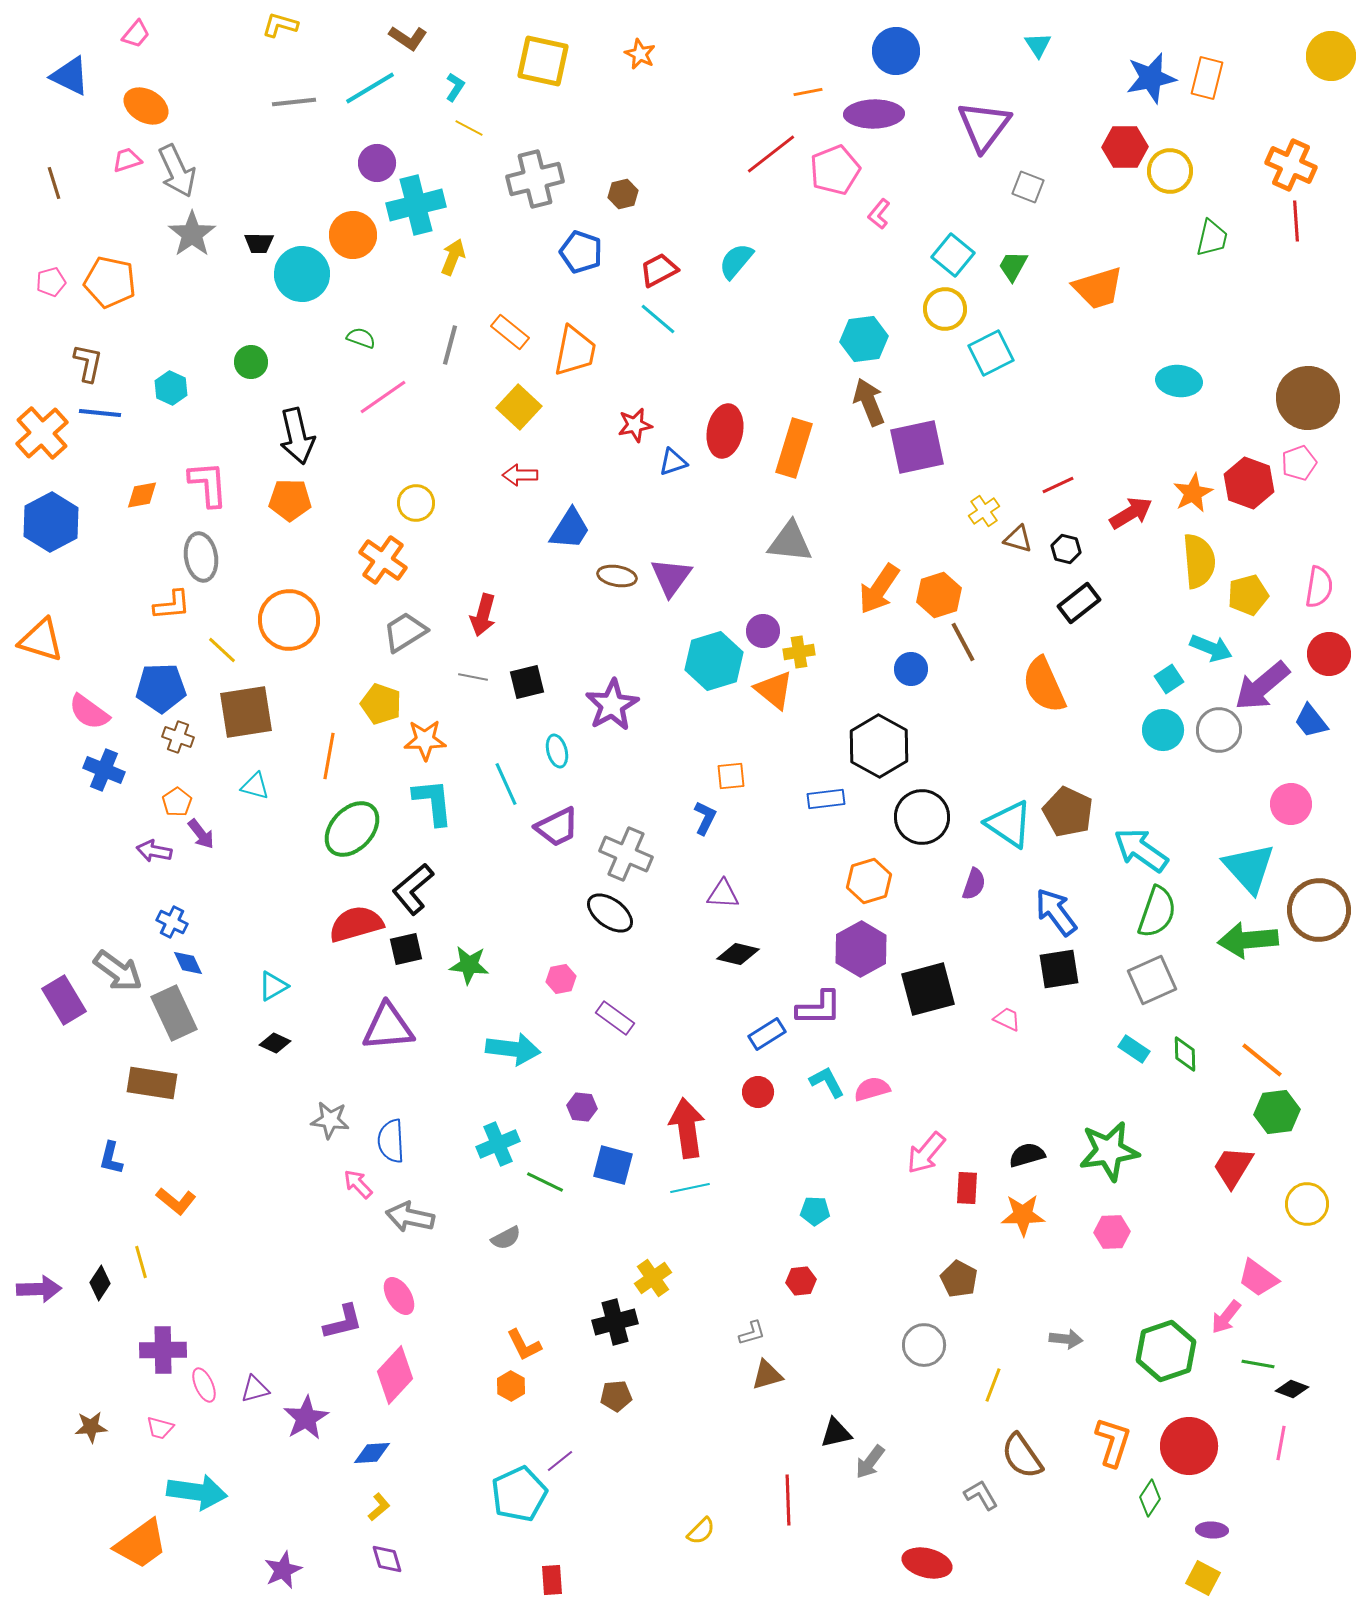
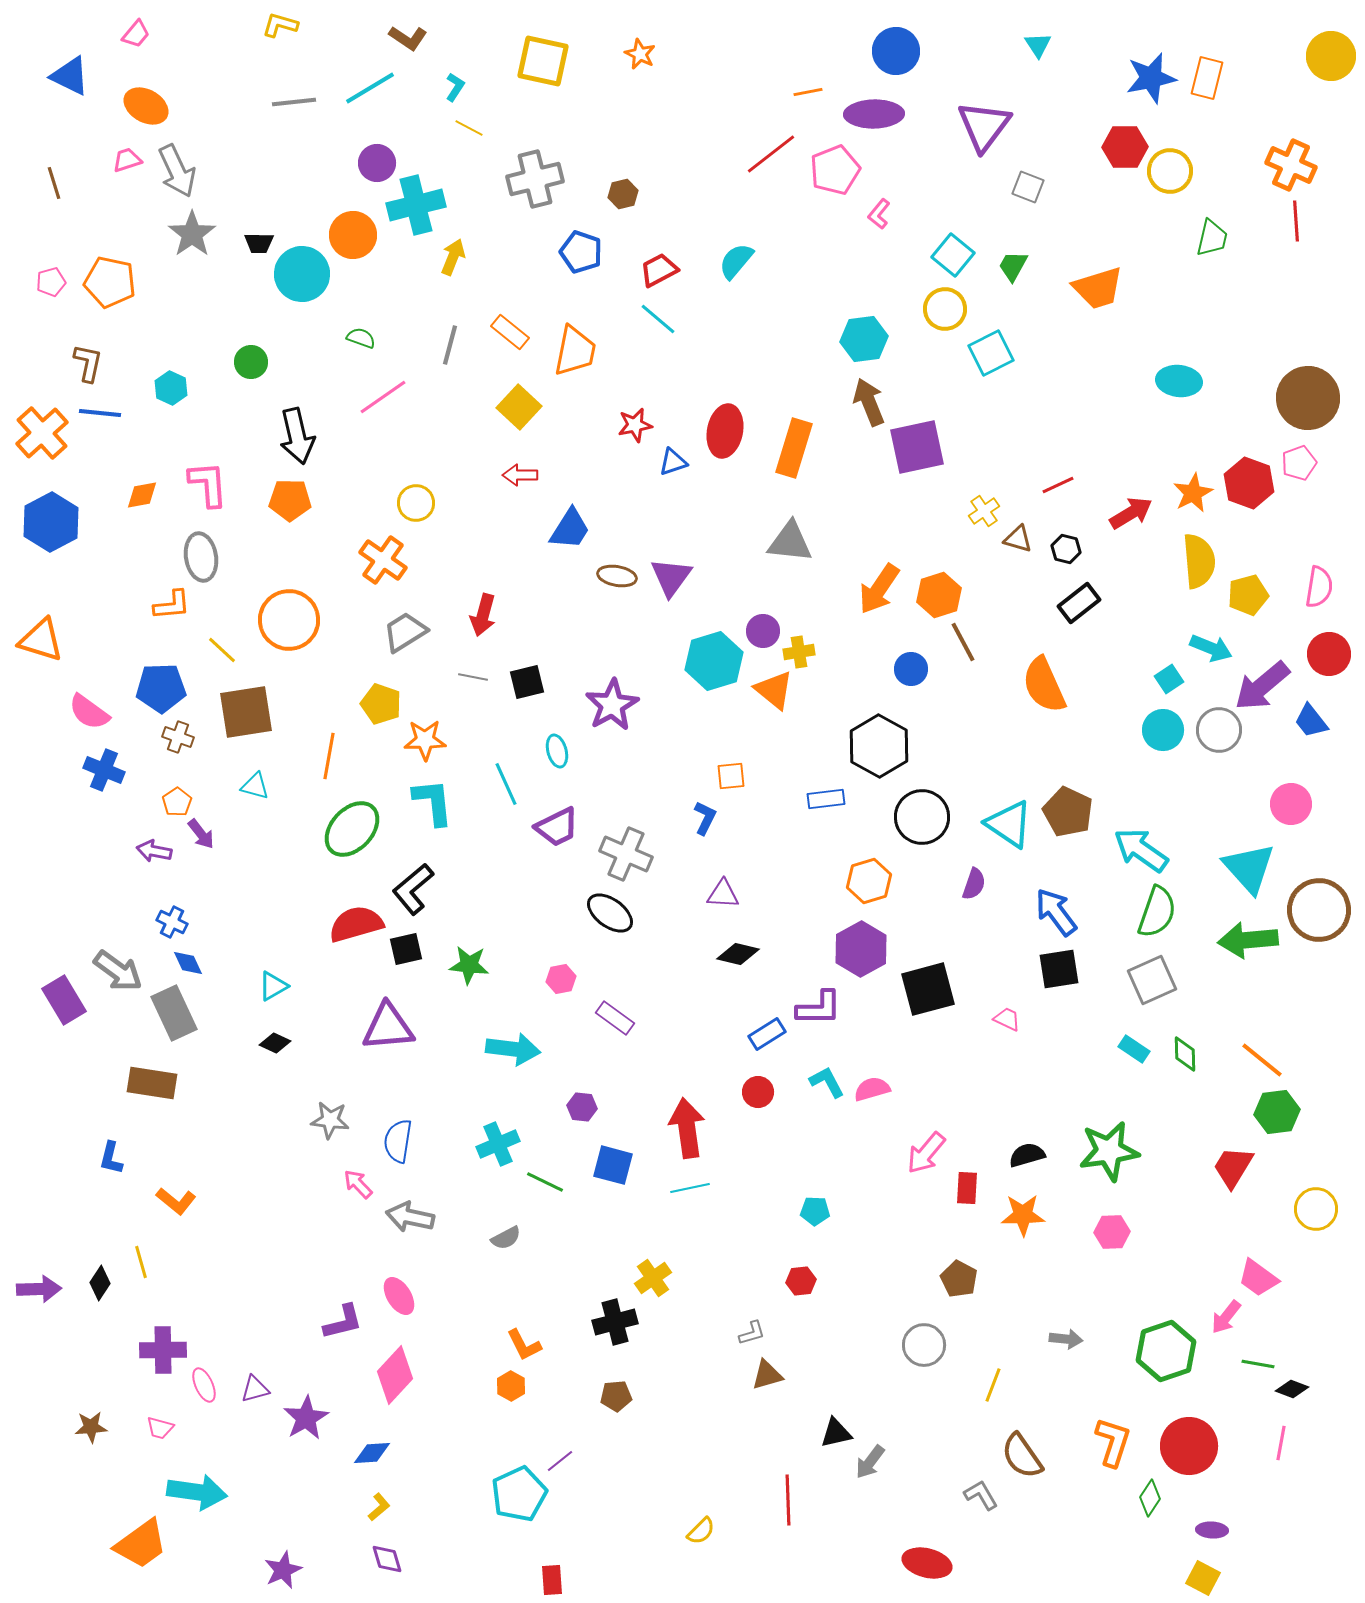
blue semicircle at (391, 1141): moved 7 px right; rotated 12 degrees clockwise
yellow circle at (1307, 1204): moved 9 px right, 5 px down
